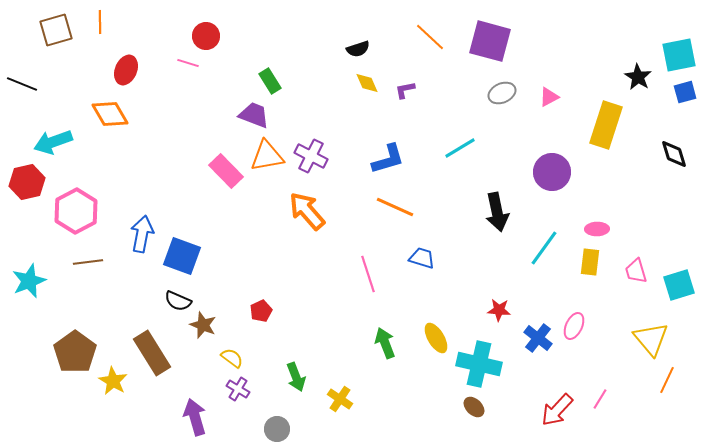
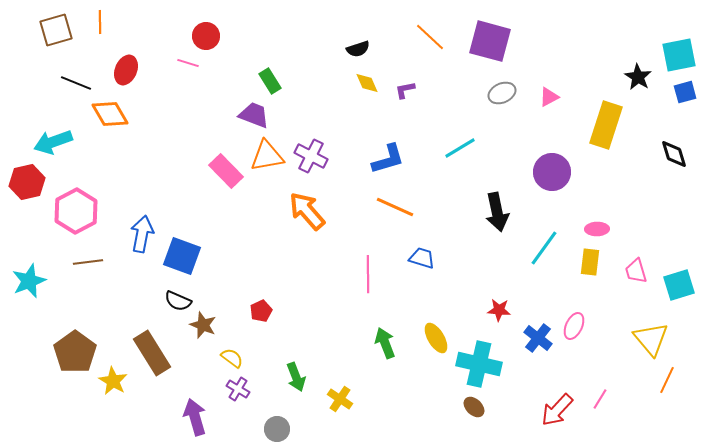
black line at (22, 84): moved 54 px right, 1 px up
pink line at (368, 274): rotated 18 degrees clockwise
